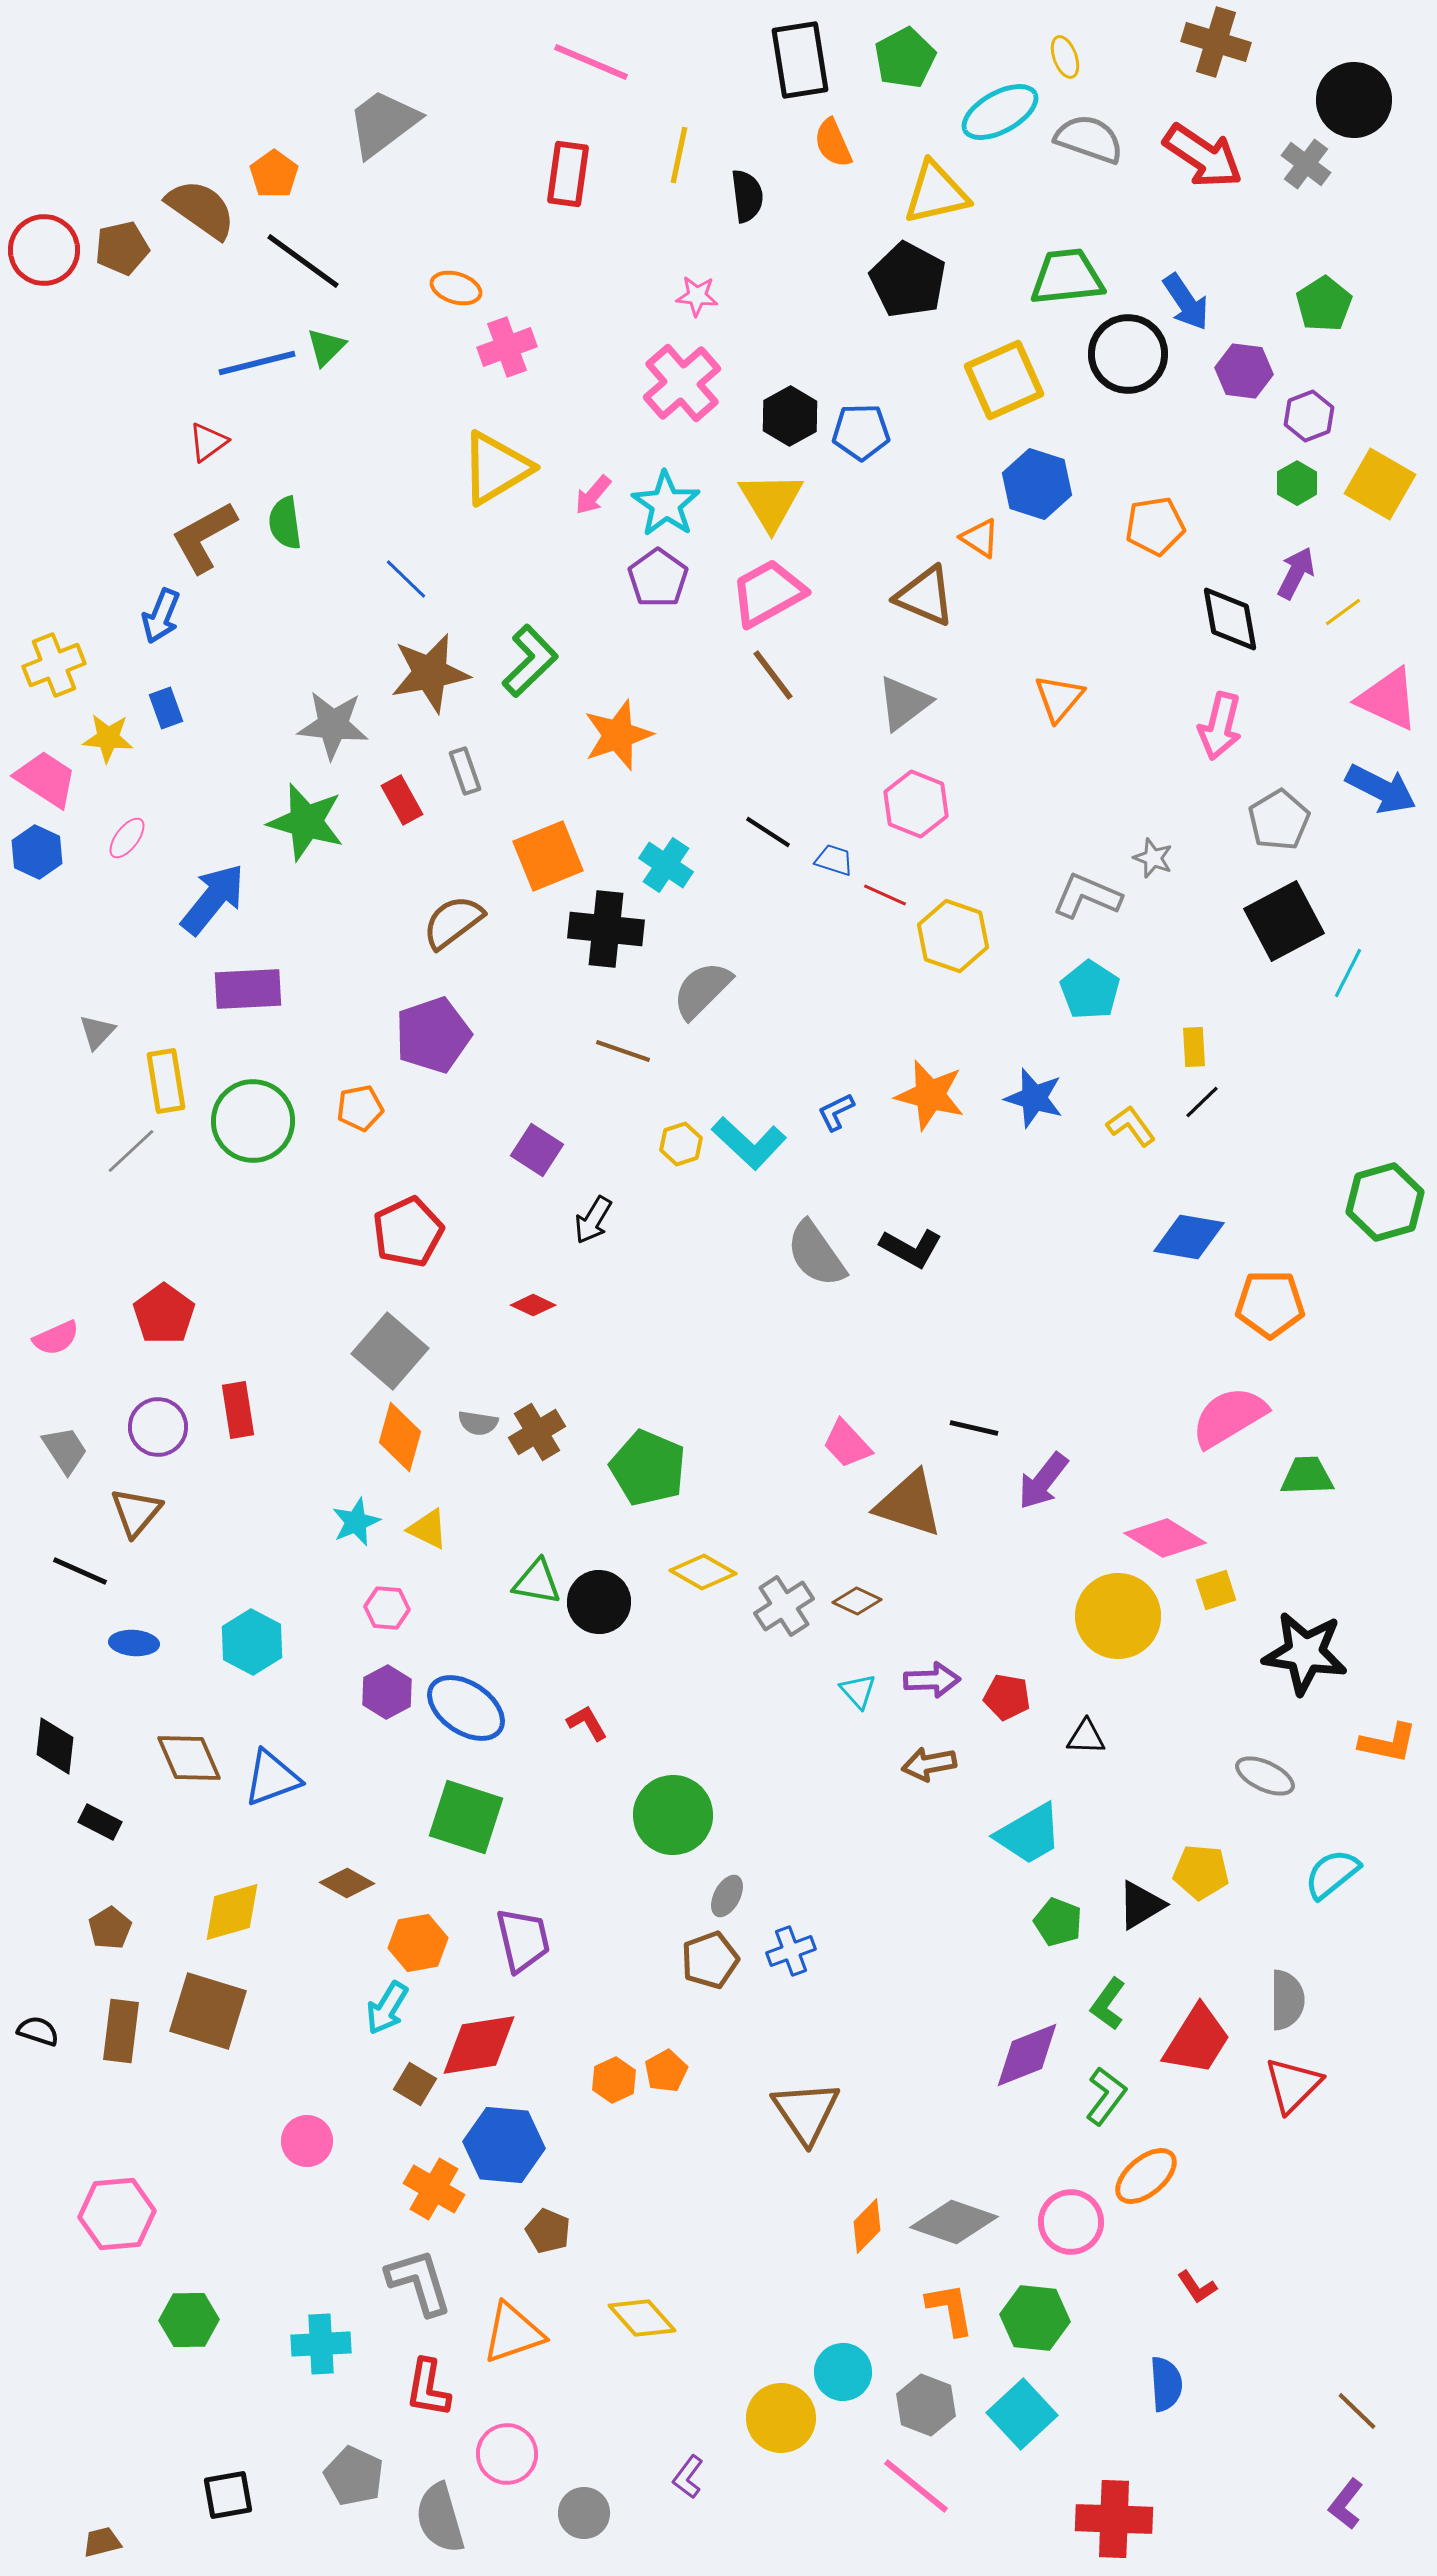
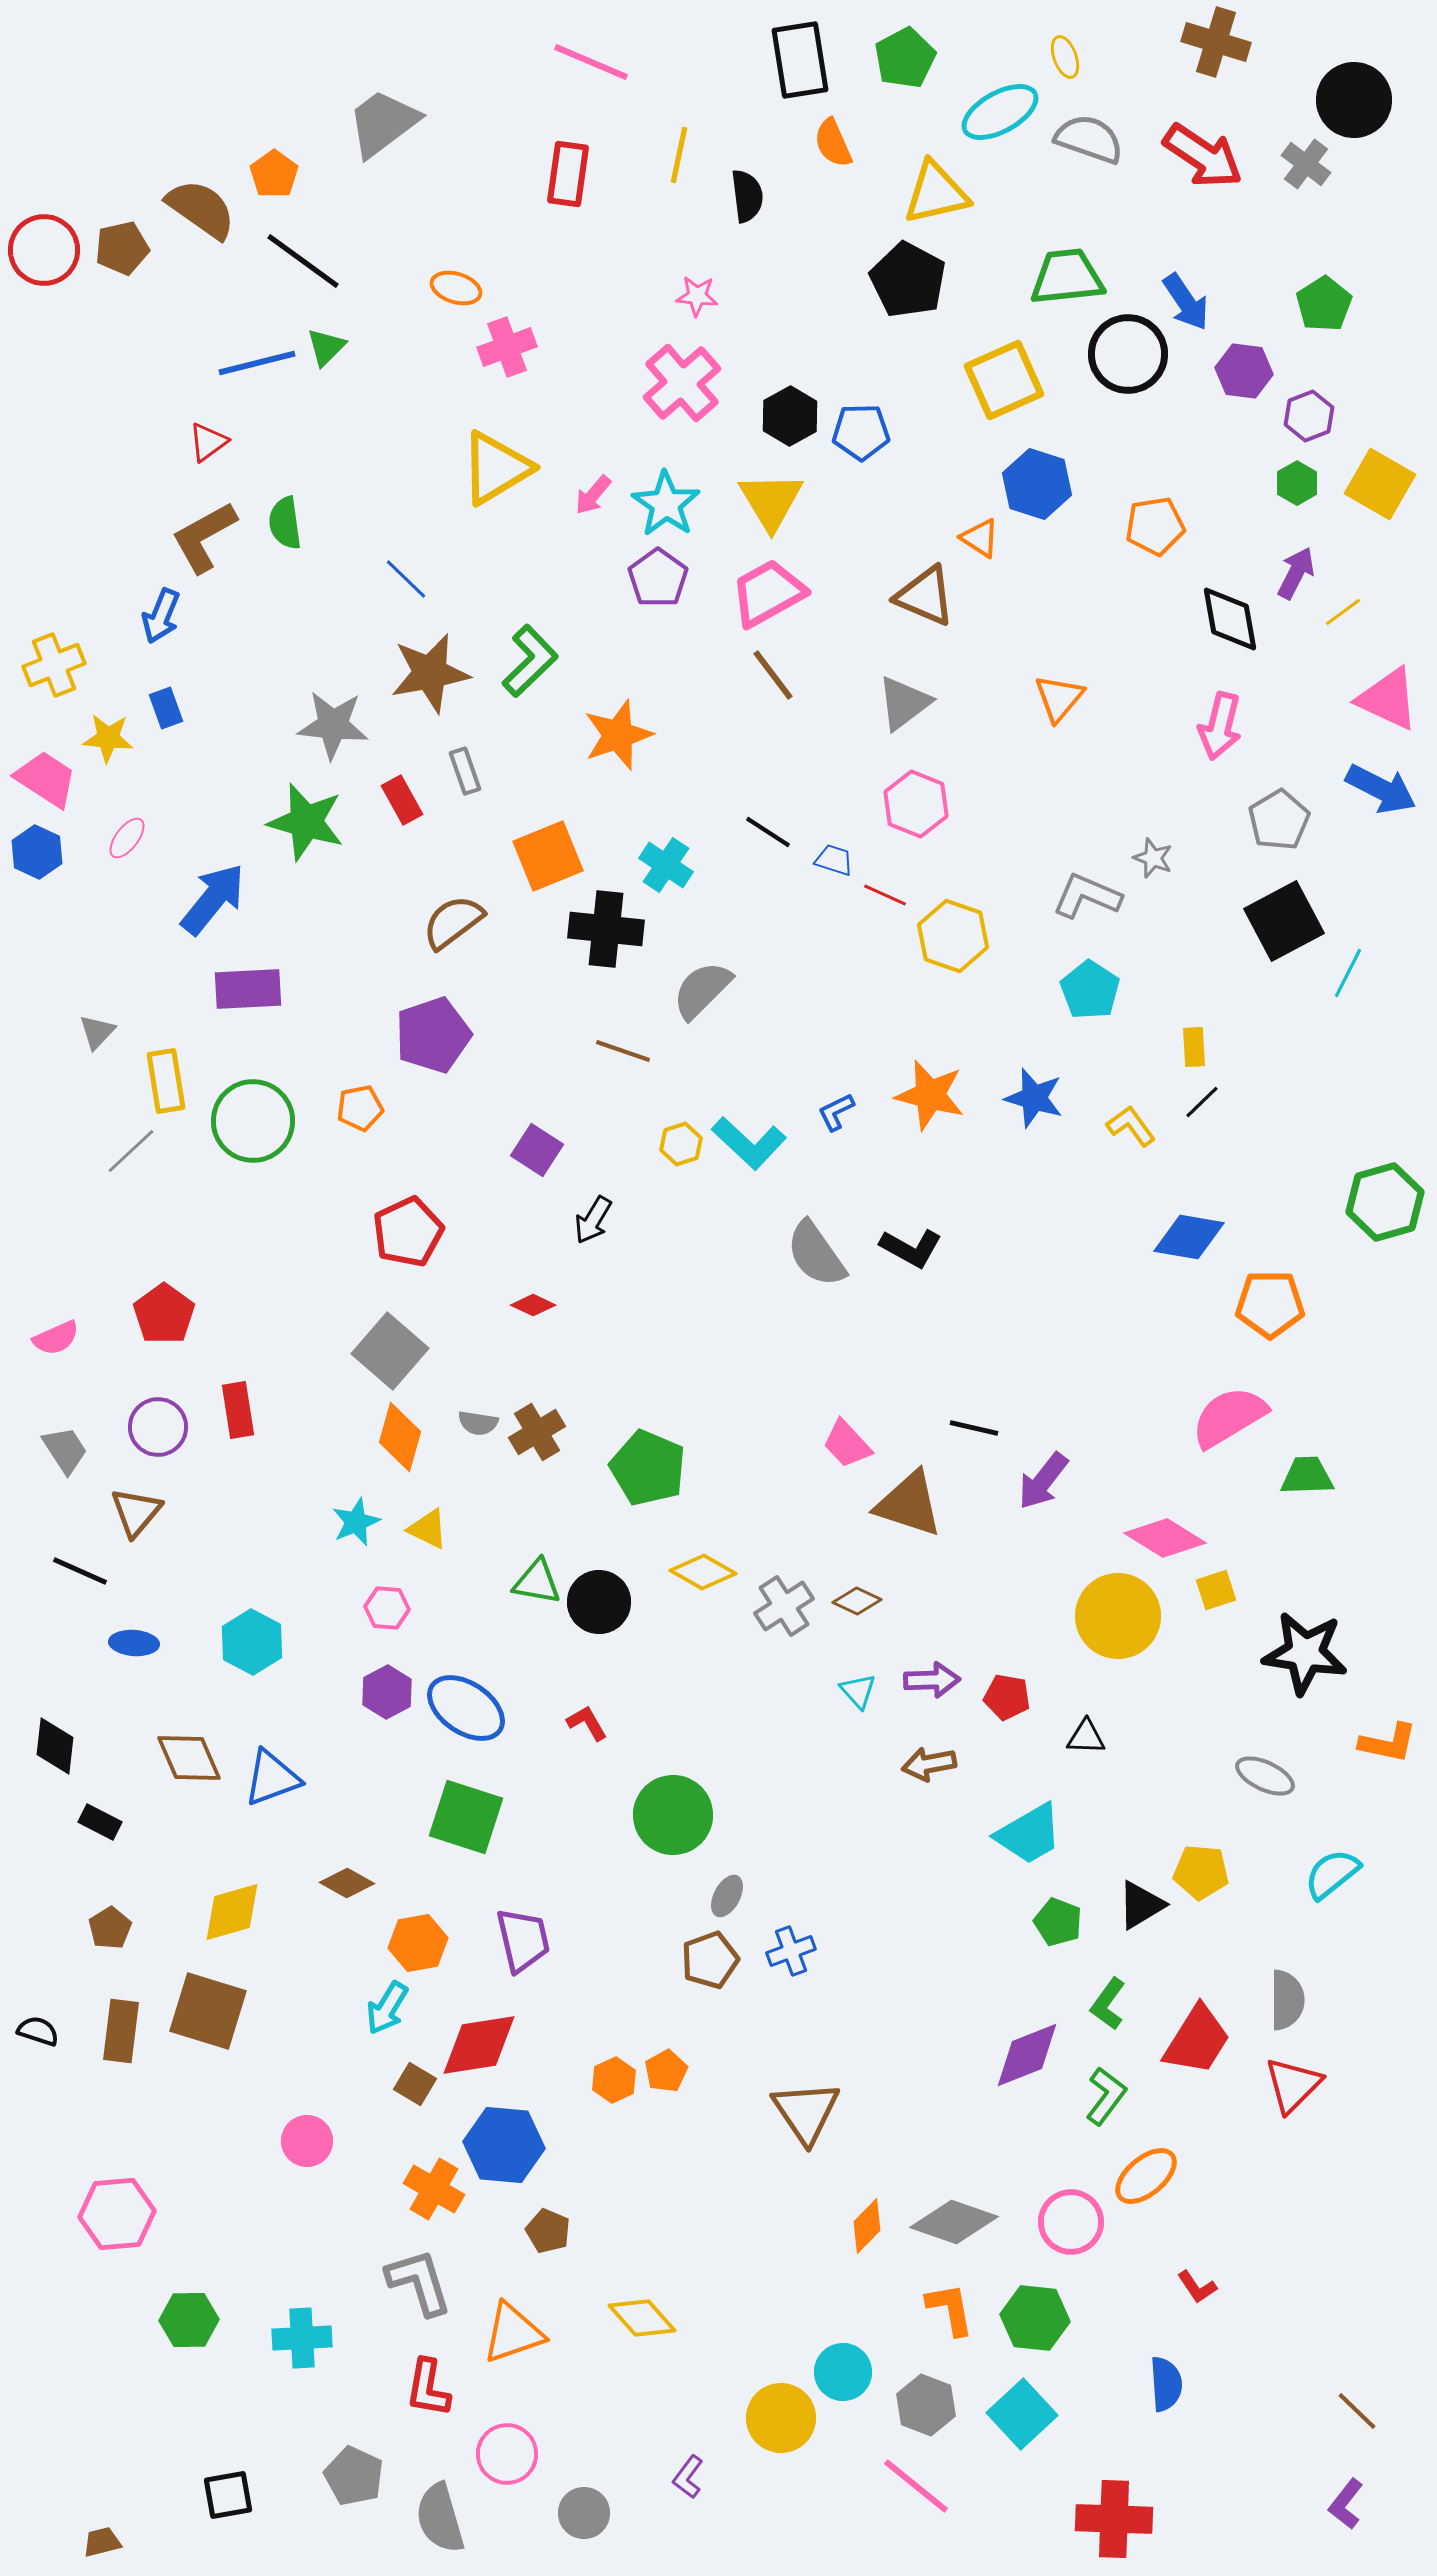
cyan cross at (321, 2344): moved 19 px left, 6 px up
